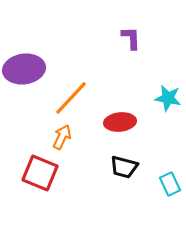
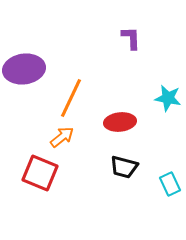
orange line: rotated 18 degrees counterclockwise
orange arrow: rotated 25 degrees clockwise
